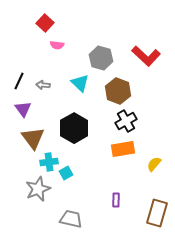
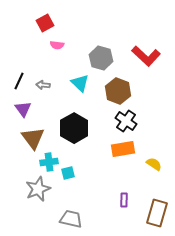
red square: rotated 18 degrees clockwise
black cross: rotated 25 degrees counterclockwise
yellow semicircle: rotated 84 degrees clockwise
cyan square: moved 2 px right; rotated 16 degrees clockwise
purple rectangle: moved 8 px right
